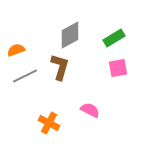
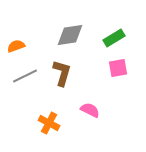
gray diamond: rotated 20 degrees clockwise
orange semicircle: moved 4 px up
brown L-shape: moved 2 px right, 6 px down
